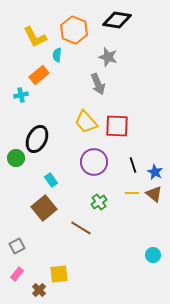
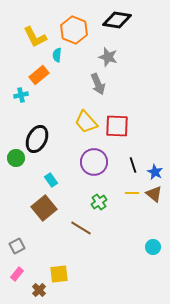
cyan circle: moved 8 px up
